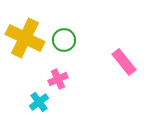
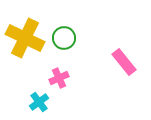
green circle: moved 2 px up
pink cross: moved 1 px right, 1 px up
